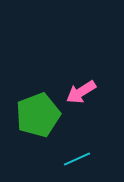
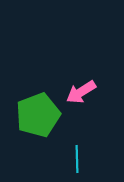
cyan line: rotated 68 degrees counterclockwise
